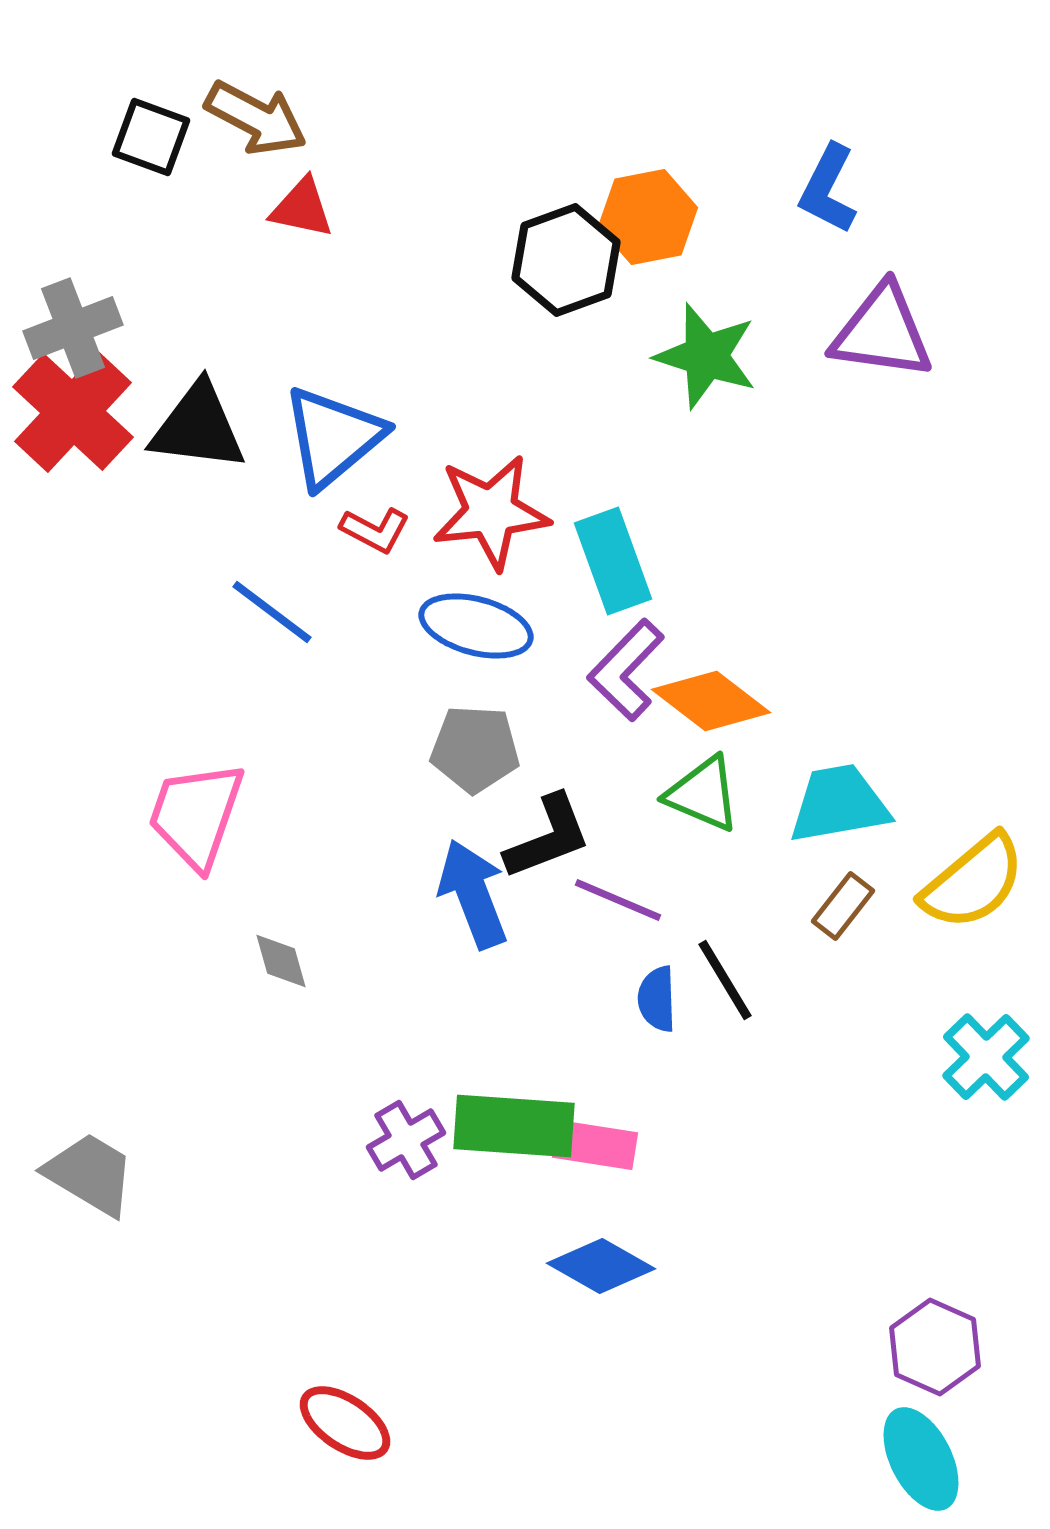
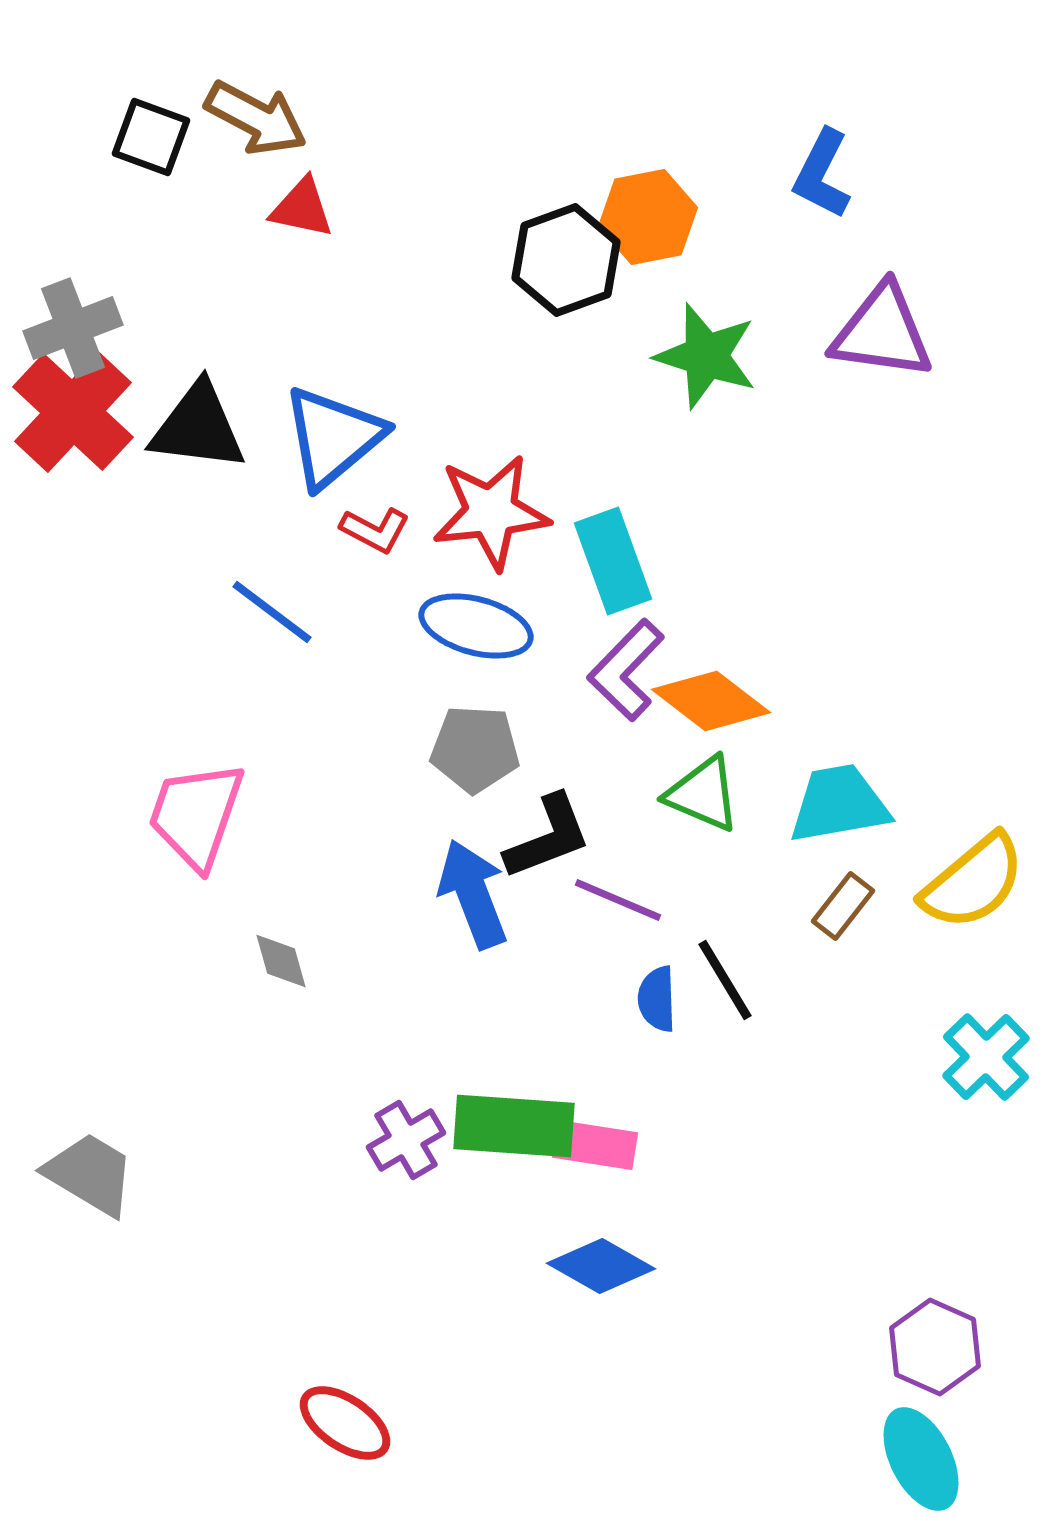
blue L-shape: moved 6 px left, 15 px up
